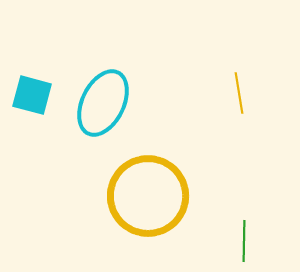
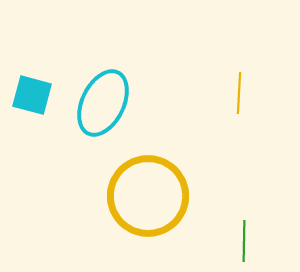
yellow line: rotated 12 degrees clockwise
